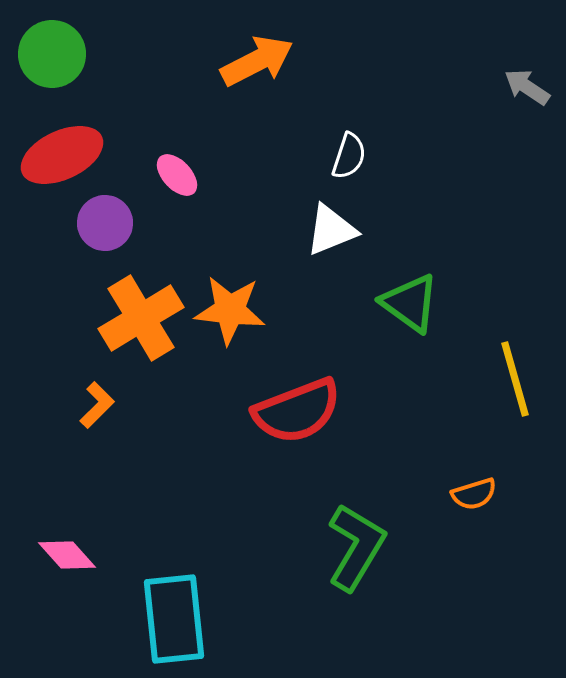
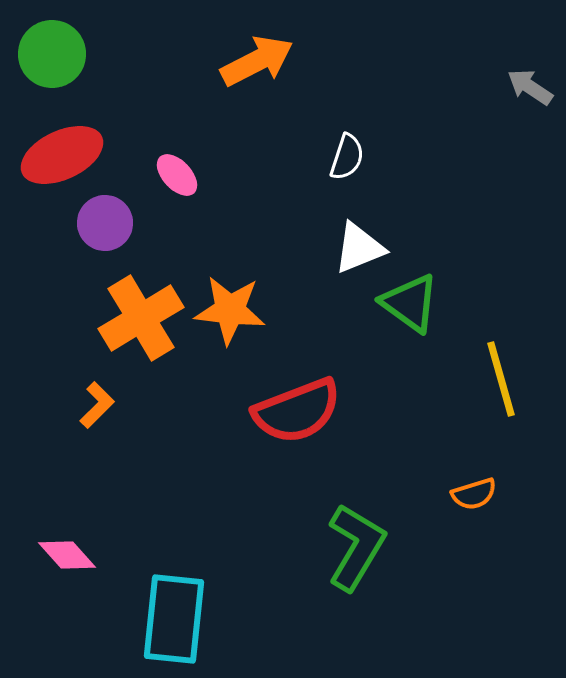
gray arrow: moved 3 px right
white semicircle: moved 2 px left, 1 px down
white triangle: moved 28 px right, 18 px down
yellow line: moved 14 px left
cyan rectangle: rotated 12 degrees clockwise
